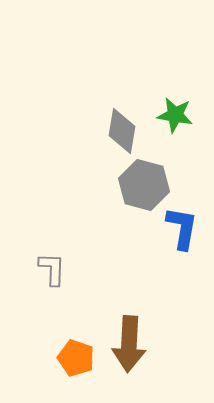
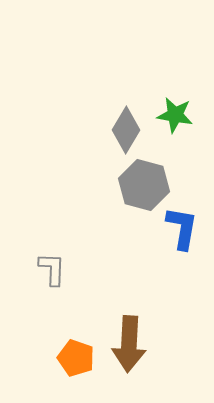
gray diamond: moved 4 px right, 1 px up; rotated 21 degrees clockwise
